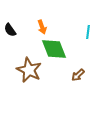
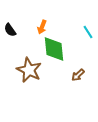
orange arrow: rotated 40 degrees clockwise
cyan line: rotated 40 degrees counterclockwise
green diamond: rotated 16 degrees clockwise
